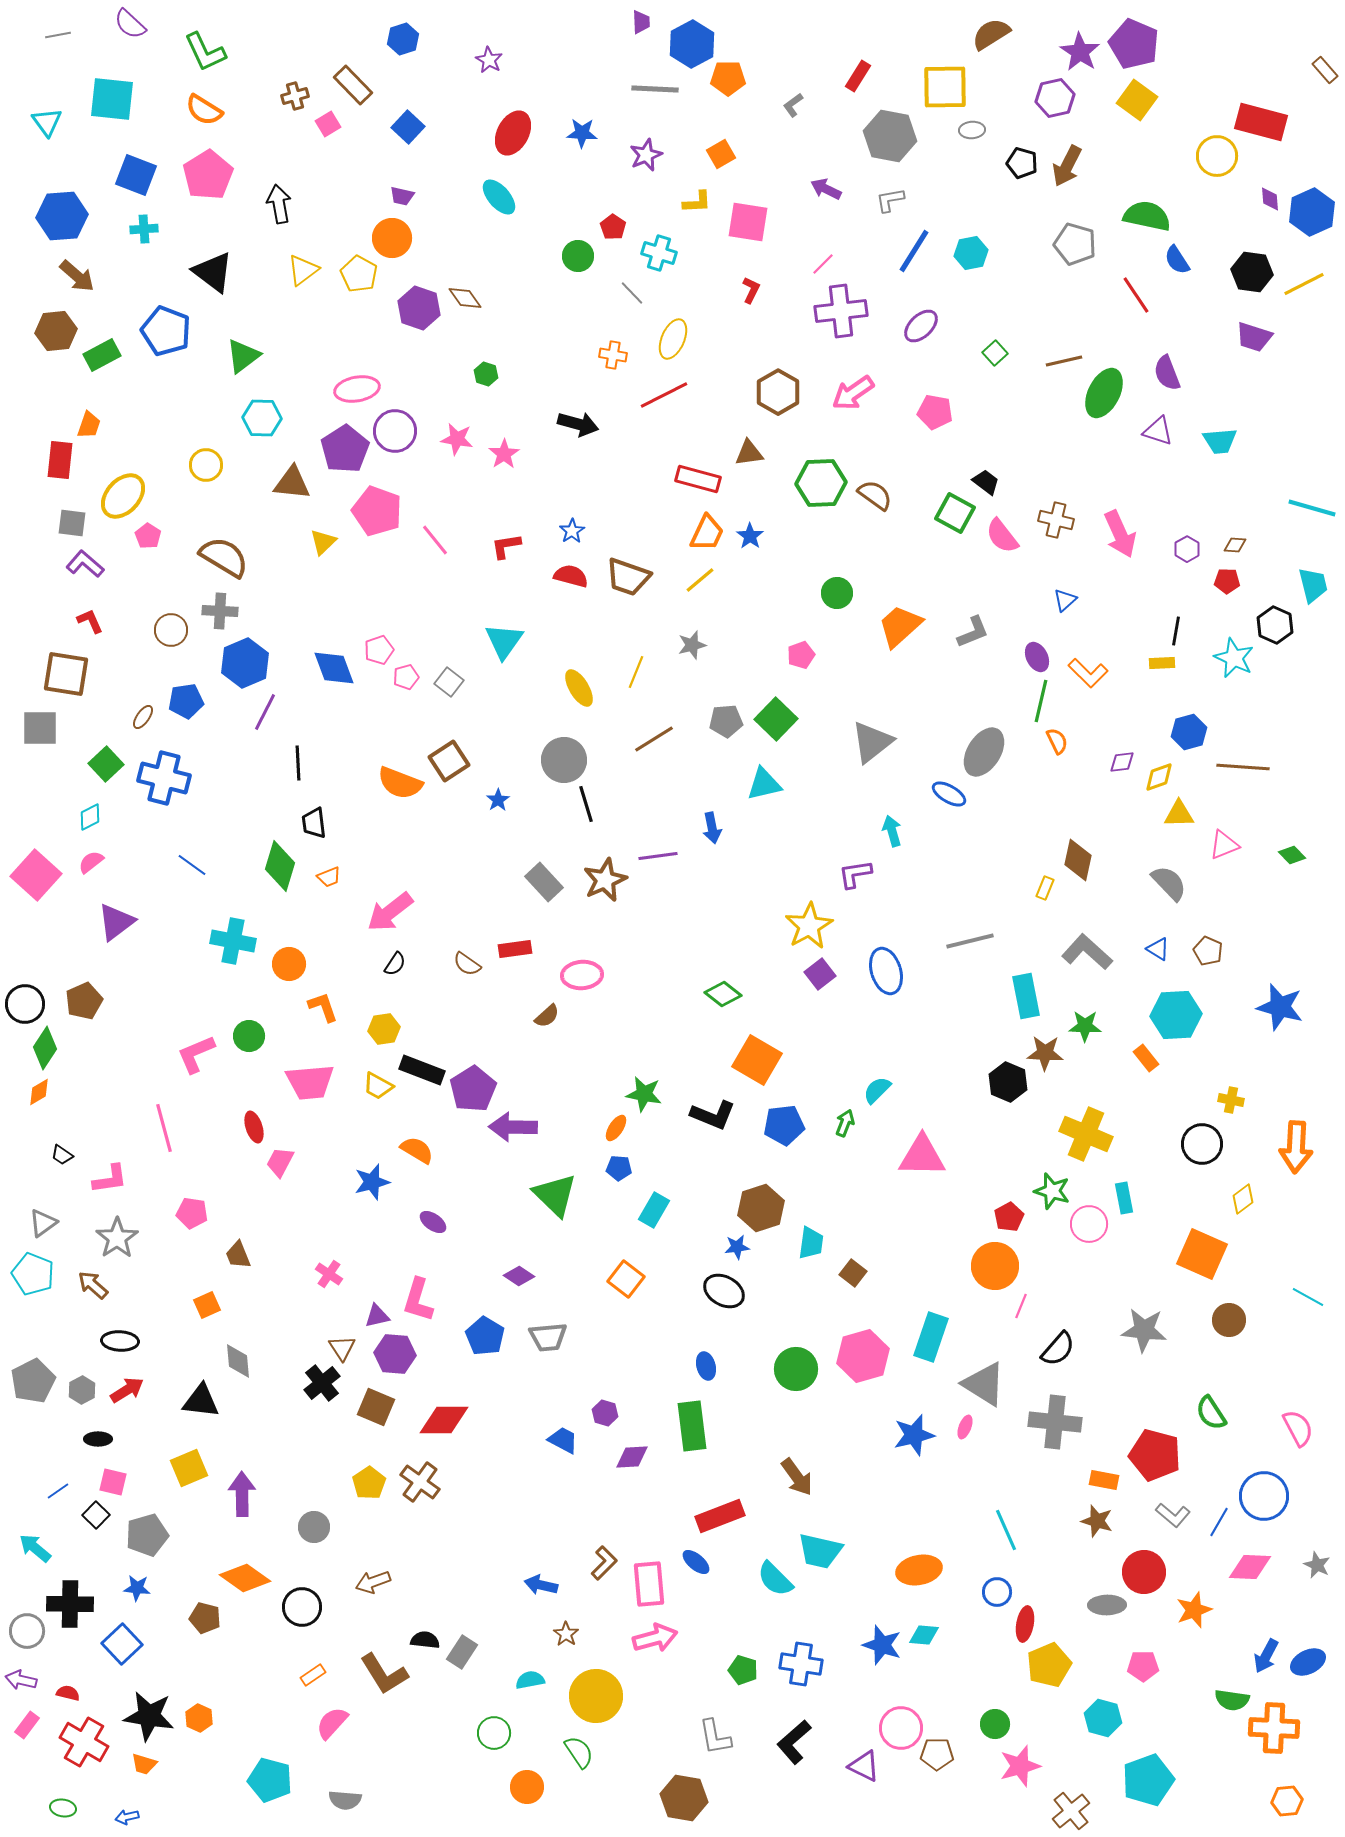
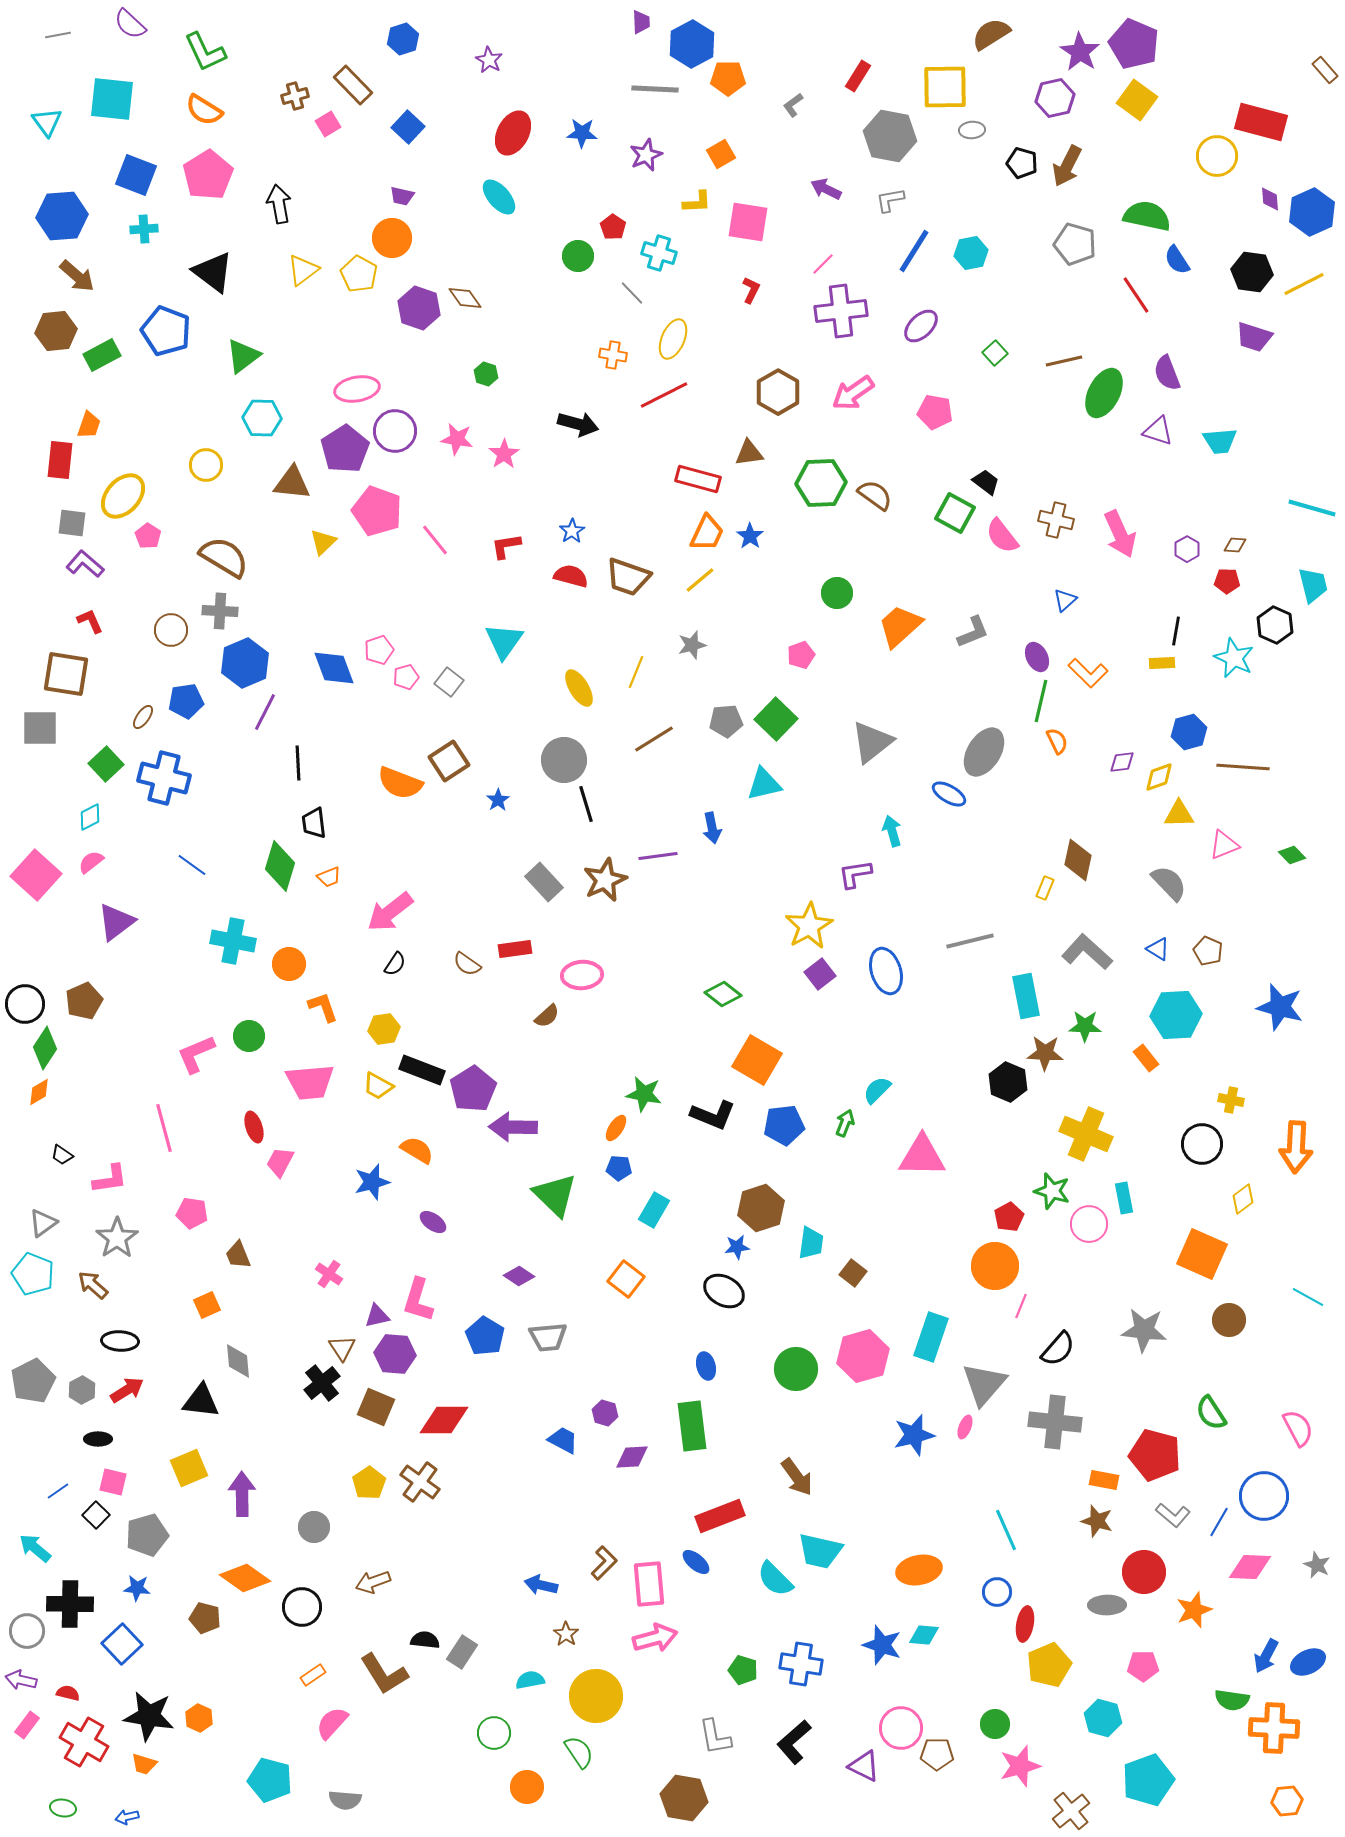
gray triangle at (984, 1384): rotated 39 degrees clockwise
